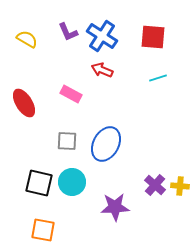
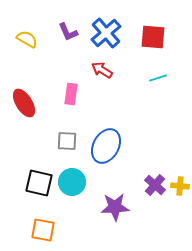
blue cross: moved 4 px right, 3 px up; rotated 16 degrees clockwise
red arrow: rotated 10 degrees clockwise
pink rectangle: rotated 70 degrees clockwise
blue ellipse: moved 2 px down
